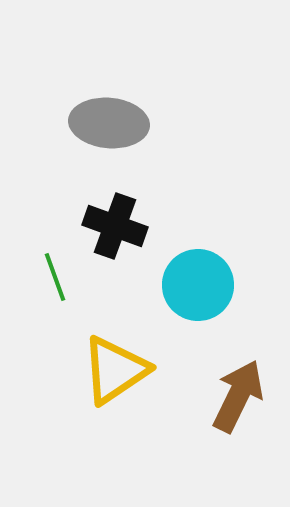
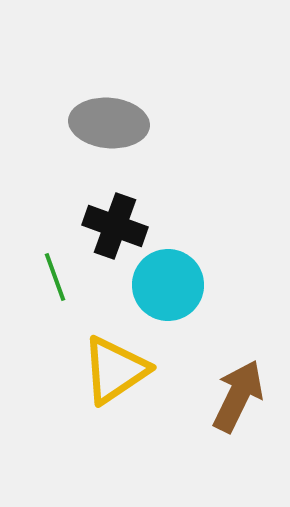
cyan circle: moved 30 px left
